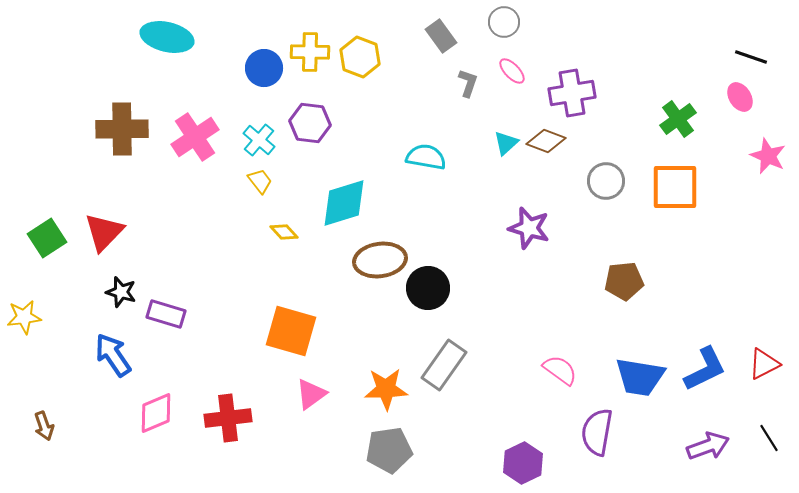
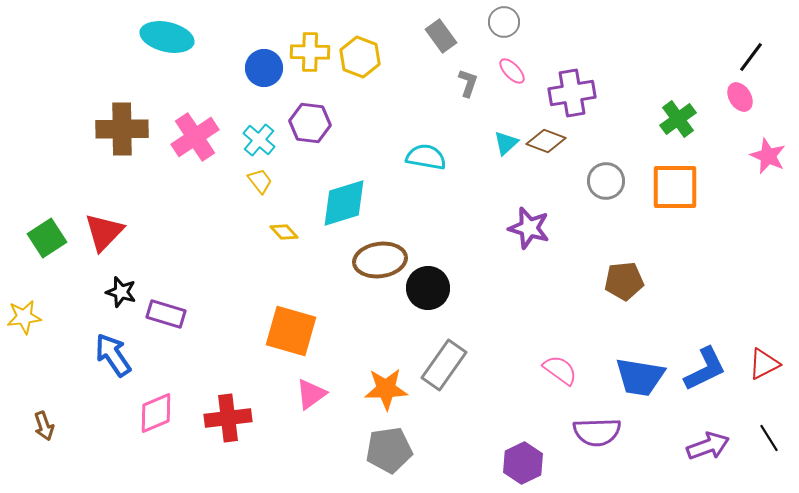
black line at (751, 57): rotated 72 degrees counterclockwise
purple semicircle at (597, 432): rotated 102 degrees counterclockwise
